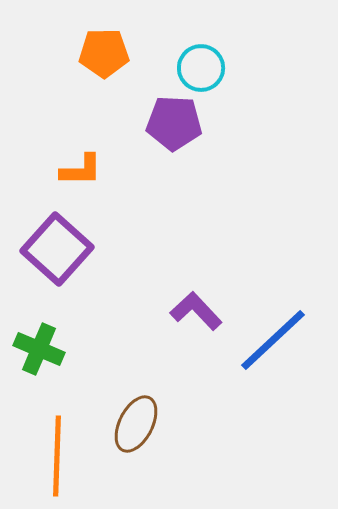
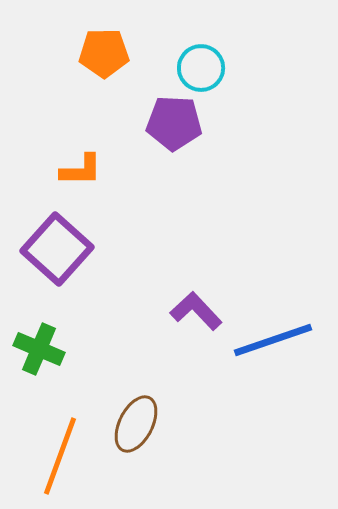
blue line: rotated 24 degrees clockwise
orange line: moved 3 px right; rotated 18 degrees clockwise
